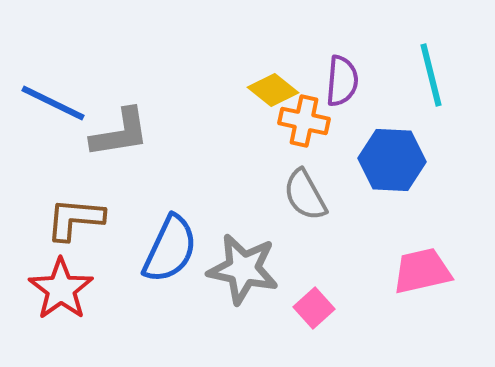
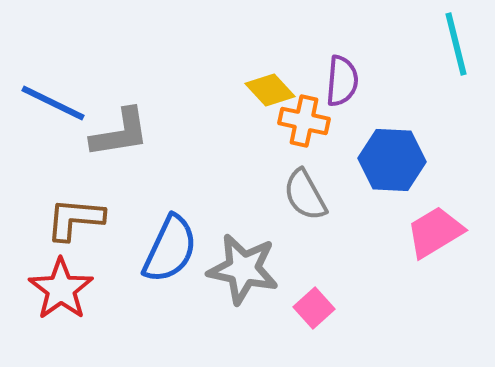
cyan line: moved 25 px right, 31 px up
yellow diamond: moved 3 px left; rotated 9 degrees clockwise
pink trapezoid: moved 13 px right, 39 px up; rotated 18 degrees counterclockwise
